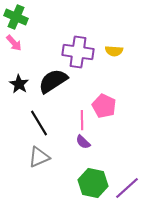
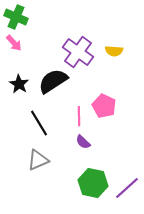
purple cross: rotated 28 degrees clockwise
pink line: moved 3 px left, 4 px up
gray triangle: moved 1 px left, 3 px down
